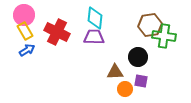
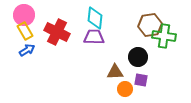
purple square: moved 1 px up
